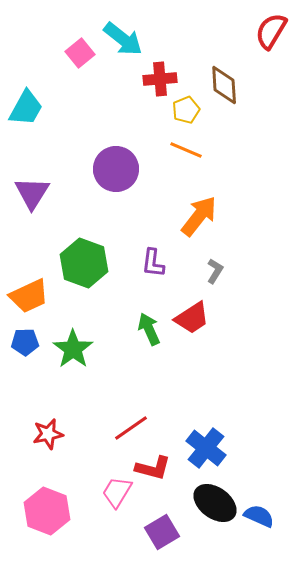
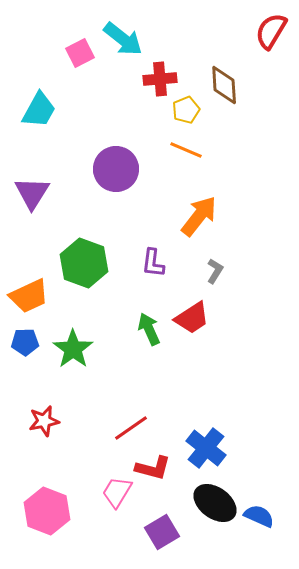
pink square: rotated 12 degrees clockwise
cyan trapezoid: moved 13 px right, 2 px down
red star: moved 4 px left, 13 px up
